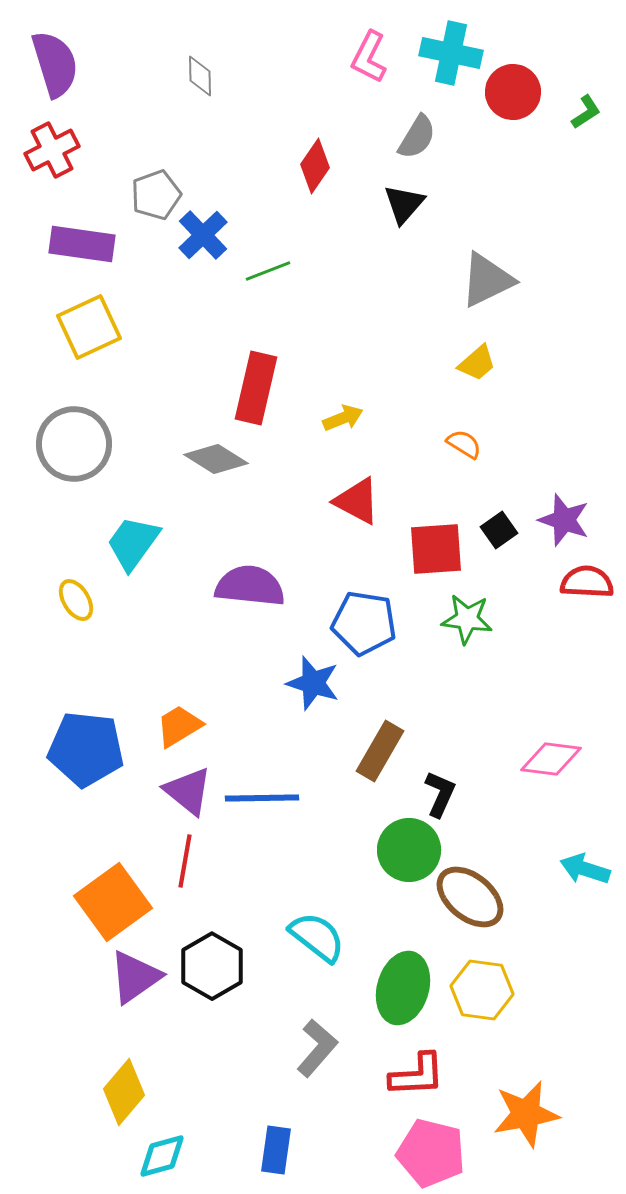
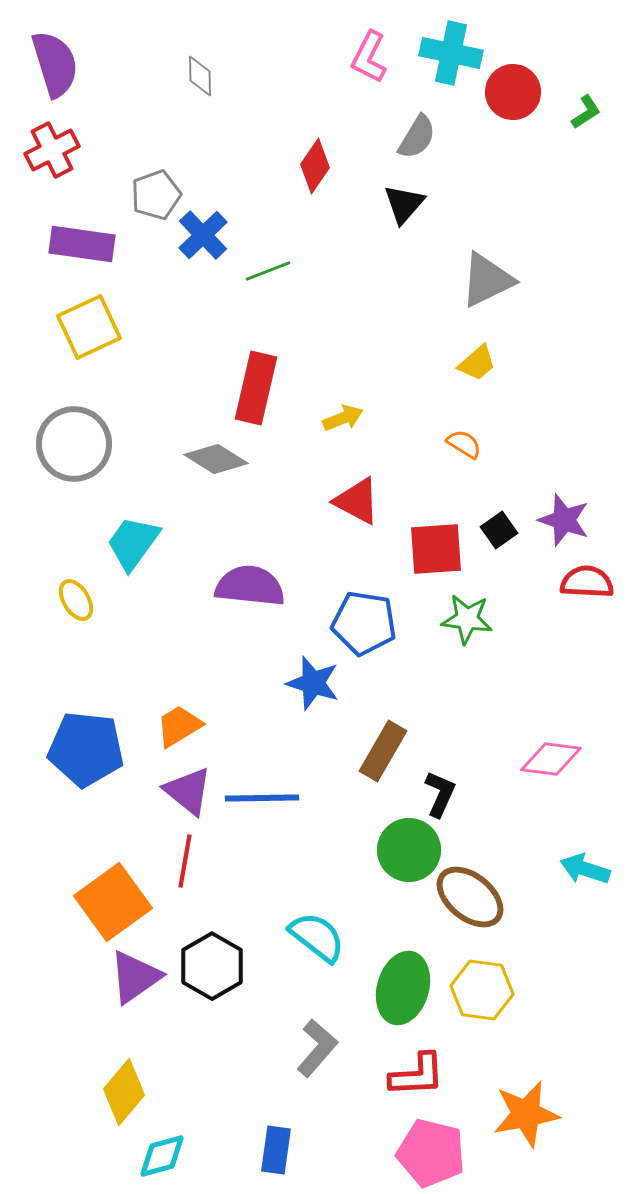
brown rectangle at (380, 751): moved 3 px right
